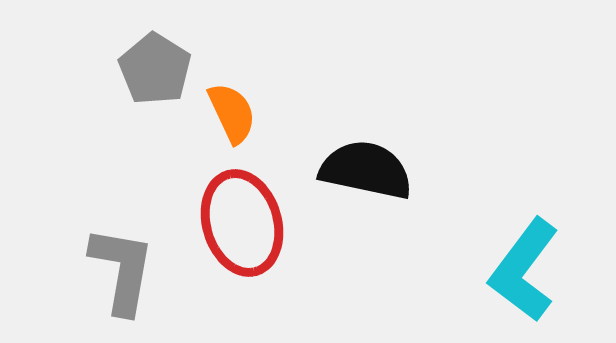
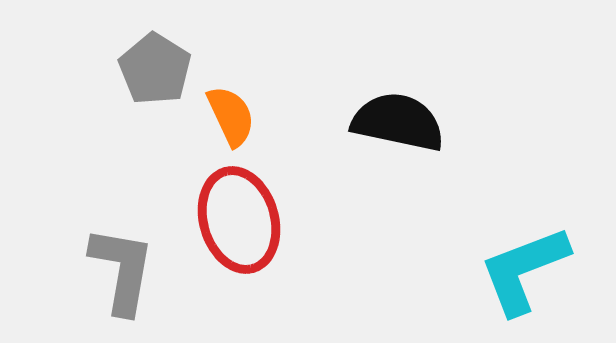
orange semicircle: moved 1 px left, 3 px down
black semicircle: moved 32 px right, 48 px up
red ellipse: moved 3 px left, 3 px up
cyan L-shape: rotated 32 degrees clockwise
